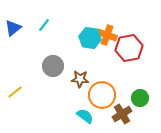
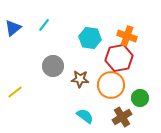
orange cross: moved 20 px right, 1 px down
red hexagon: moved 10 px left, 10 px down
orange circle: moved 9 px right, 10 px up
brown cross: moved 3 px down
